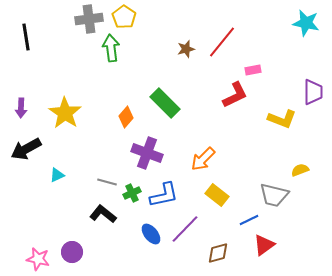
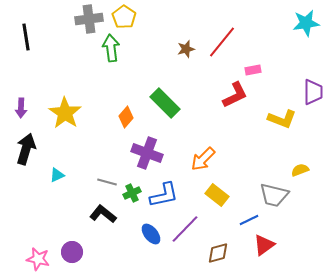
cyan star: rotated 20 degrees counterclockwise
black arrow: rotated 136 degrees clockwise
